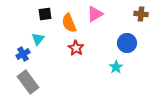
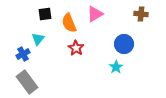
blue circle: moved 3 px left, 1 px down
gray rectangle: moved 1 px left
